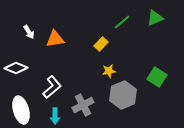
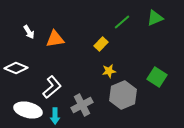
gray cross: moved 1 px left
white ellipse: moved 7 px right; rotated 60 degrees counterclockwise
